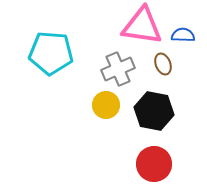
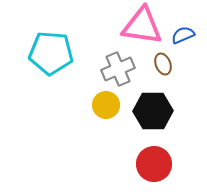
blue semicircle: rotated 25 degrees counterclockwise
black hexagon: moved 1 px left; rotated 12 degrees counterclockwise
